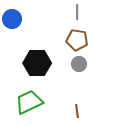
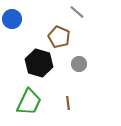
gray line: rotated 49 degrees counterclockwise
brown pentagon: moved 18 px left, 3 px up; rotated 15 degrees clockwise
black hexagon: moved 2 px right; rotated 16 degrees clockwise
green trapezoid: rotated 140 degrees clockwise
brown line: moved 9 px left, 8 px up
